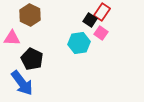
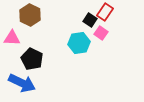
red rectangle: moved 3 px right
blue arrow: rotated 28 degrees counterclockwise
